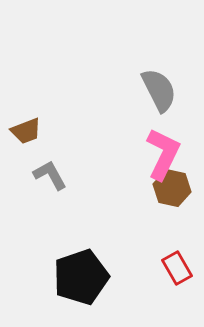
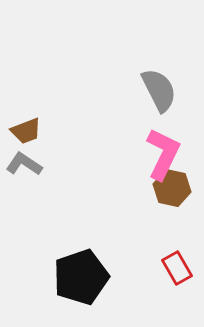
gray L-shape: moved 26 px left, 11 px up; rotated 27 degrees counterclockwise
